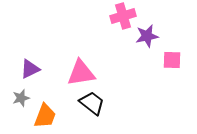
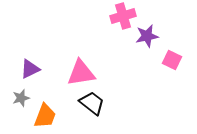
pink square: rotated 24 degrees clockwise
